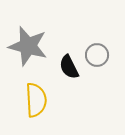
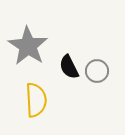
gray star: rotated 18 degrees clockwise
gray circle: moved 16 px down
